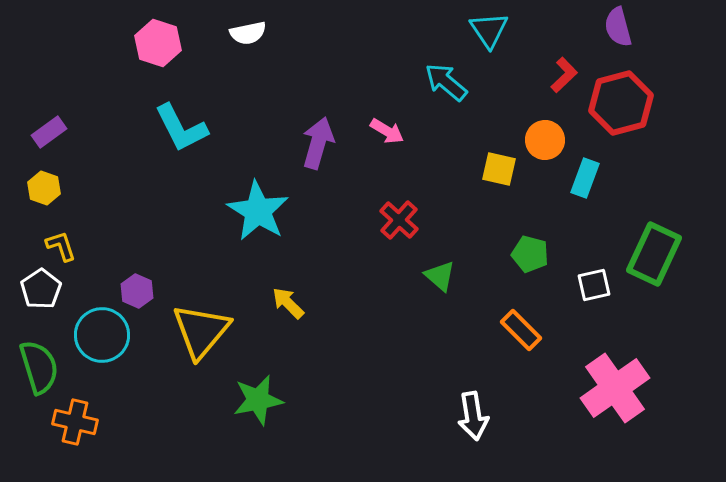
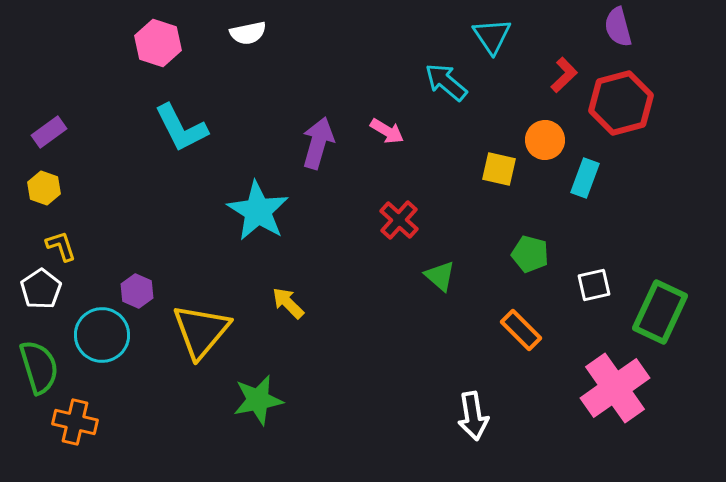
cyan triangle: moved 3 px right, 6 px down
green rectangle: moved 6 px right, 58 px down
